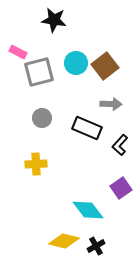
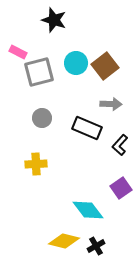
black star: rotated 10 degrees clockwise
